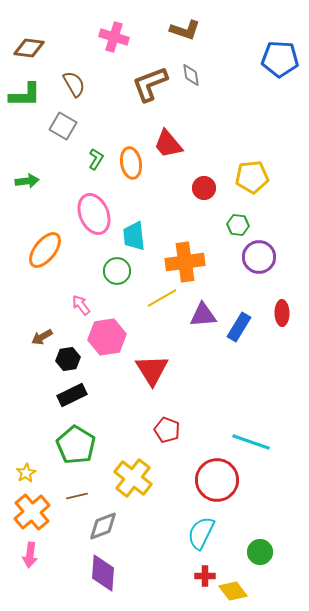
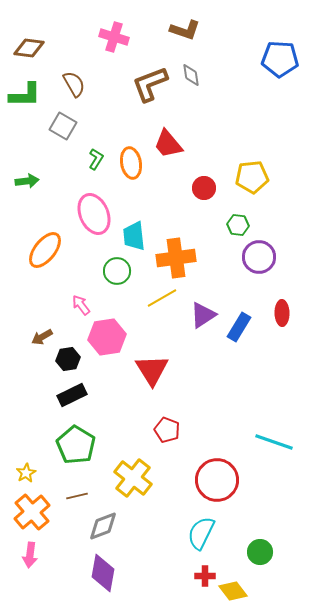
orange cross at (185, 262): moved 9 px left, 4 px up
purple triangle at (203, 315): rotated 28 degrees counterclockwise
cyan line at (251, 442): moved 23 px right
purple diamond at (103, 573): rotated 6 degrees clockwise
